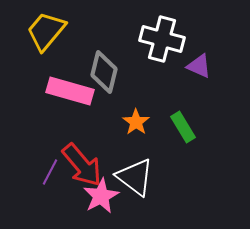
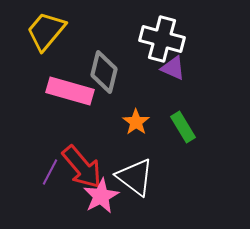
purple triangle: moved 26 px left, 2 px down
red arrow: moved 2 px down
